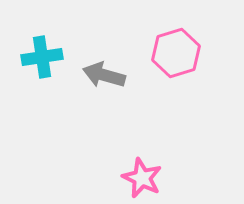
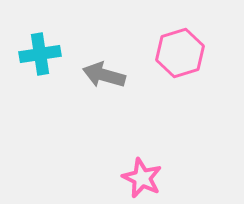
pink hexagon: moved 4 px right
cyan cross: moved 2 px left, 3 px up
